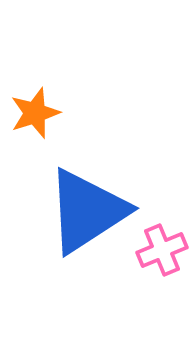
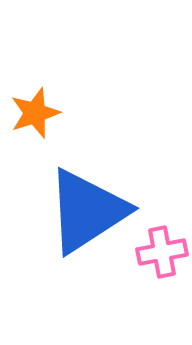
pink cross: moved 2 px down; rotated 12 degrees clockwise
